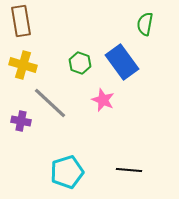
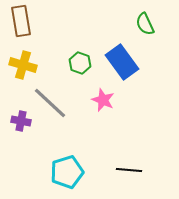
green semicircle: rotated 35 degrees counterclockwise
